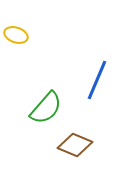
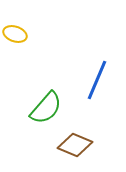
yellow ellipse: moved 1 px left, 1 px up
